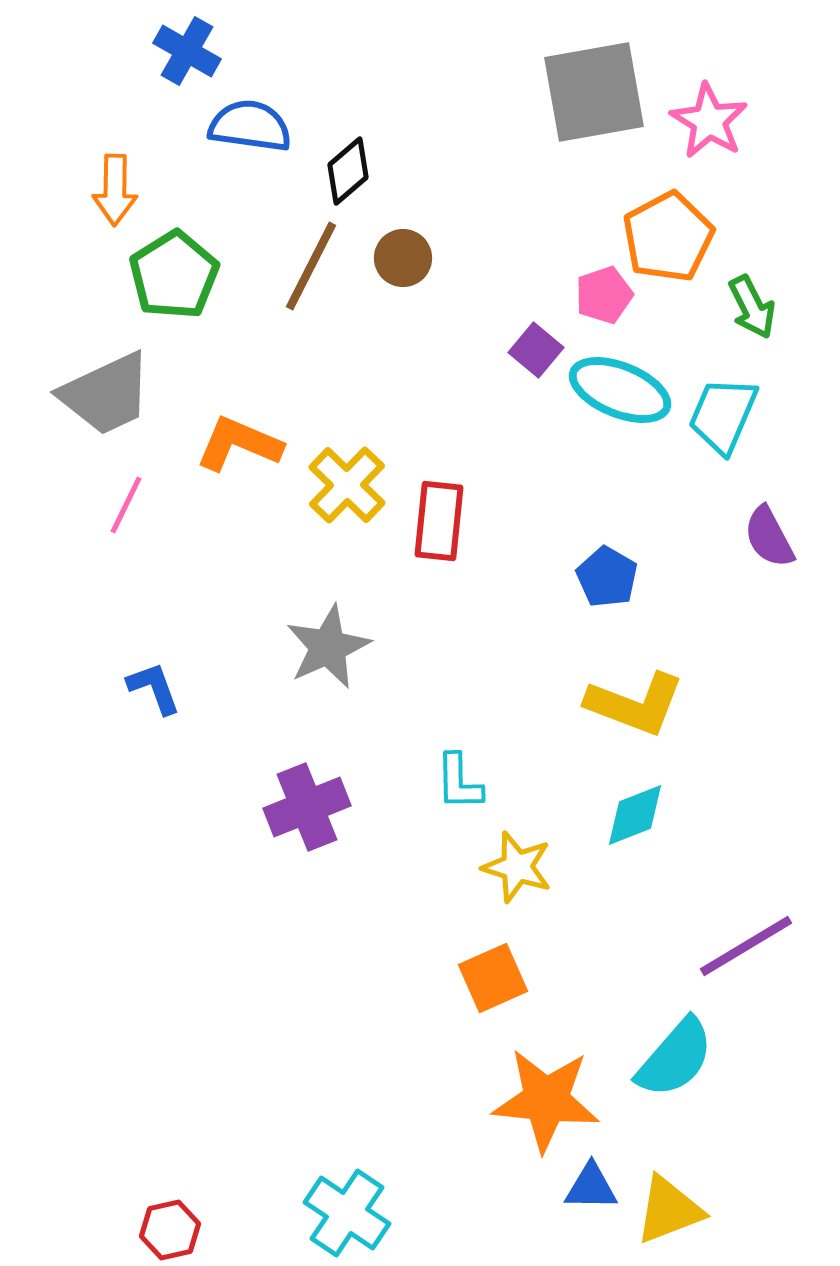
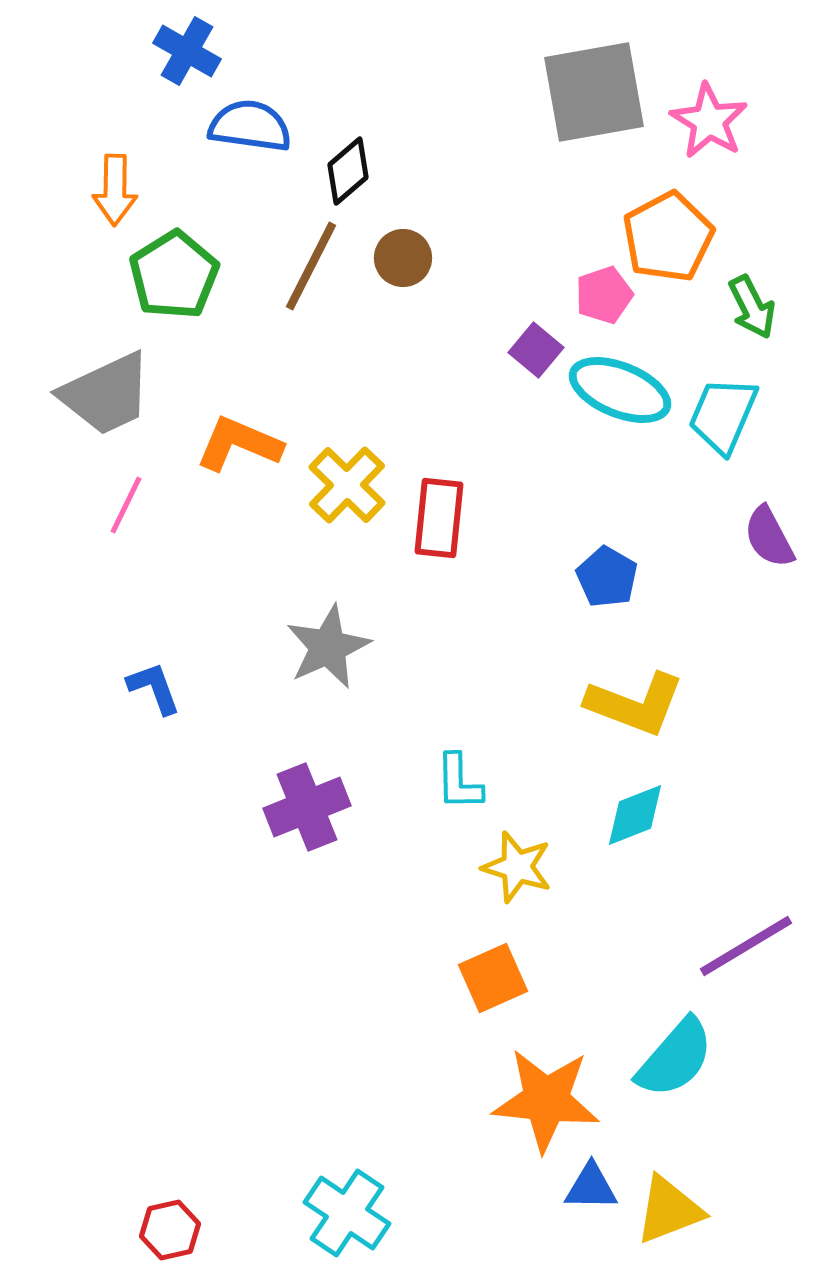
red rectangle: moved 3 px up
